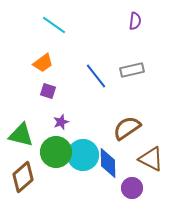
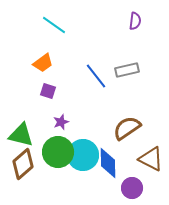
gray rectangle: moved 5 px left
green circle: moved 2 px right
brown diamond: moved 13 px up
